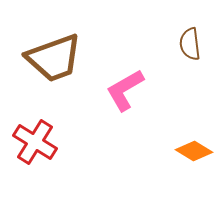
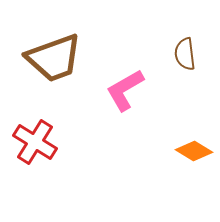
brown semicircle: moved 5 px left, 10 px down
